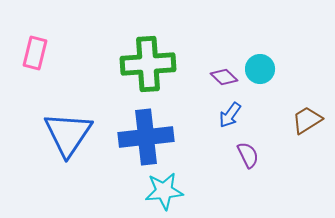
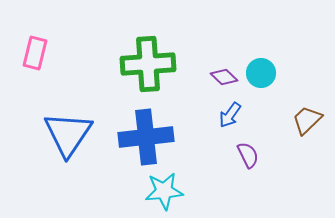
cyan circle: moved 1 px right, 4 px down
brown trapezoid: rotated 12 degrees counterclockwise
